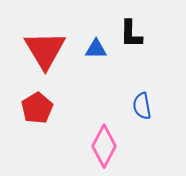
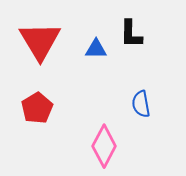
red triangle: moved 5 px left, 9 px up
blue semicircle: moved 1 px left, 2 px up
